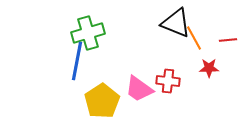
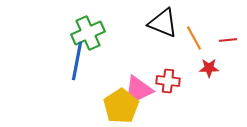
black triangle: moved 13 px left
green cross: rotated 8 degrees counterclockwise
yellow pentagon: moved 19 px right, 5 px down
